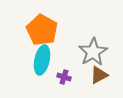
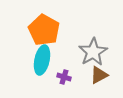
orange pentagon: moved 2 px right
